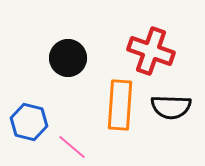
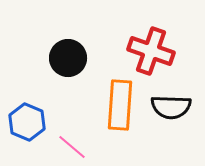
blue hexagon: moved 2 px left; rotated 9 degrees clockwise
